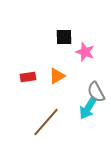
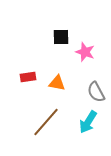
black square: moved 3 px left
orange triangle: moved 7 px down; rotated 42 degrees clockwise
cyan arrow: moved 14 px down
